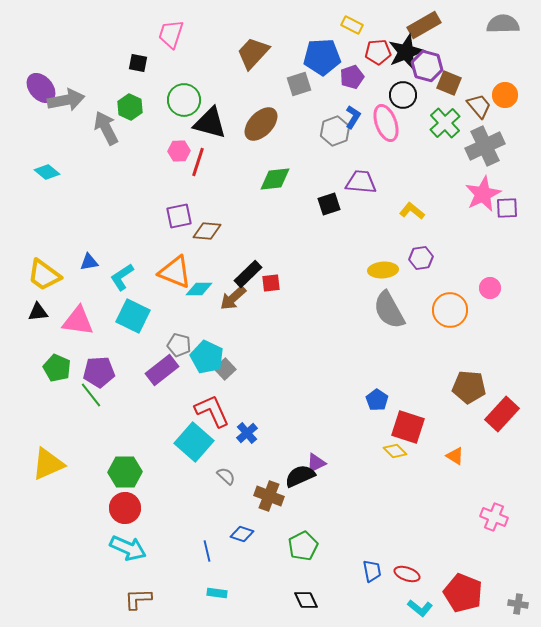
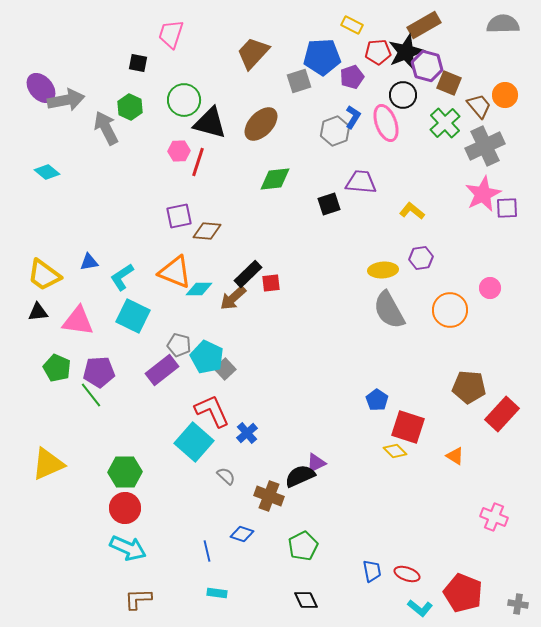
gray square at (299, 84): moved 3 px up
